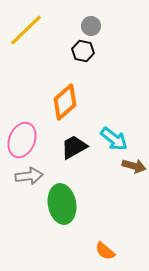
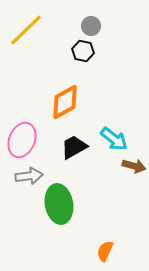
orange diamond: rotated 12 degrees clockwise
green ellipse: moved 3 px left
orange semicircle: rotated 75 degrees clockwise
